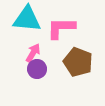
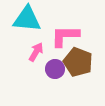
pink L-shape: moved 4 px right, 8 px down
pink arrow: moved 3 px right, 1 px up
purple circle: moved 18 px right
